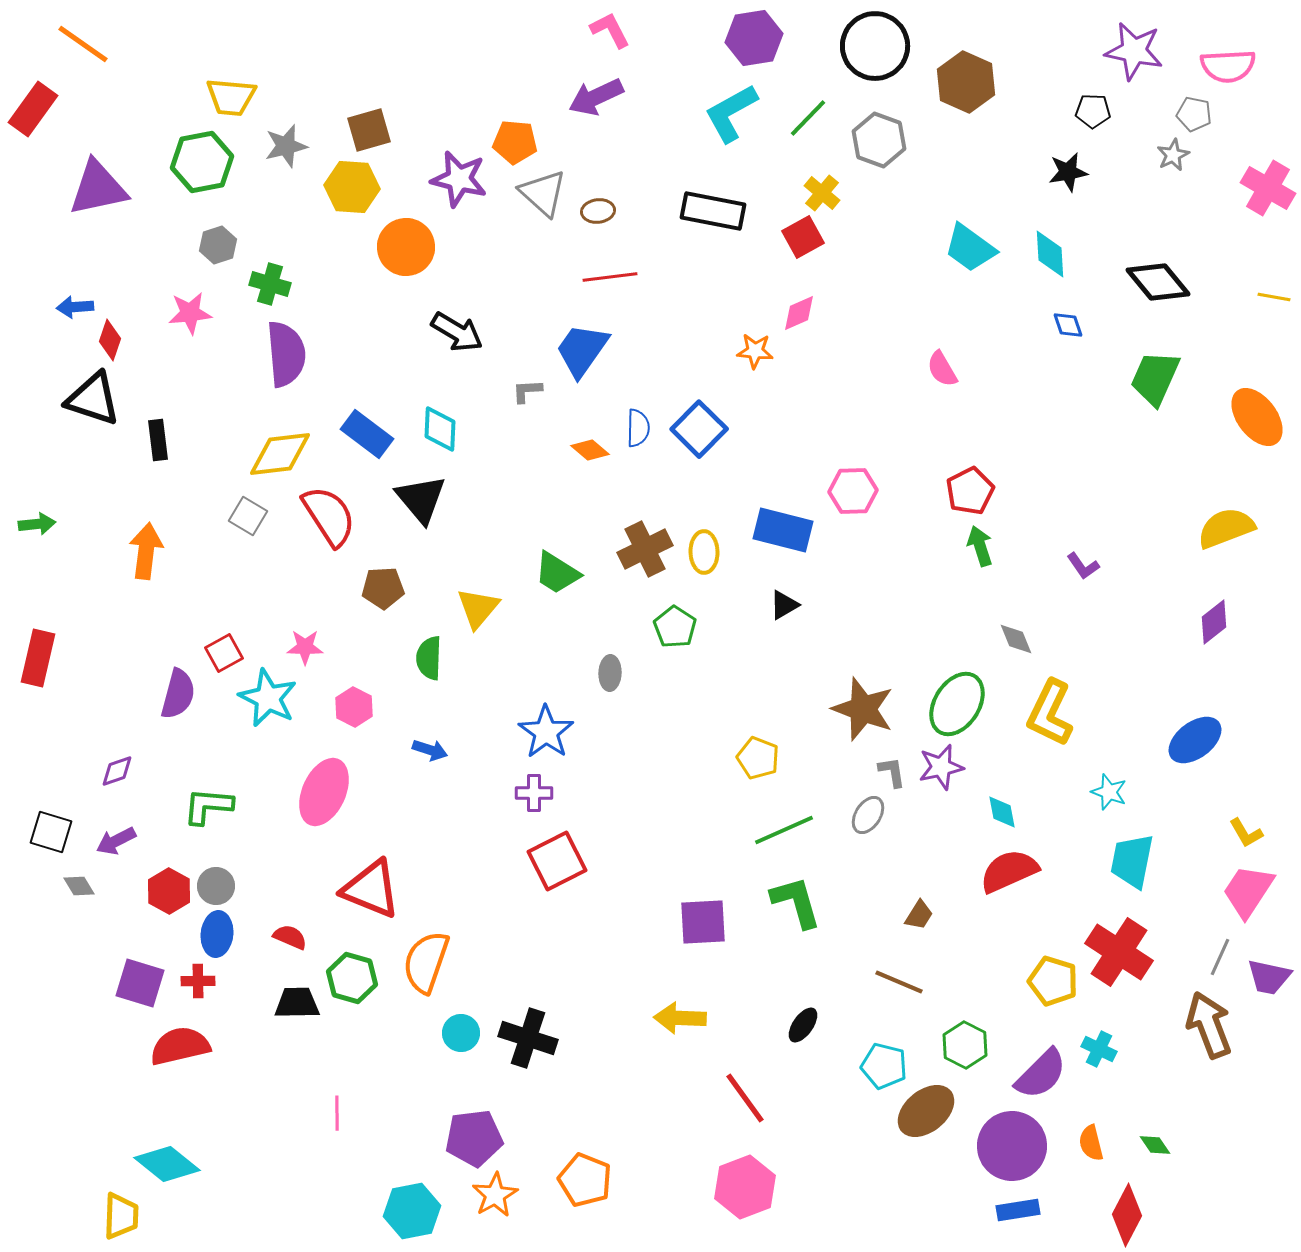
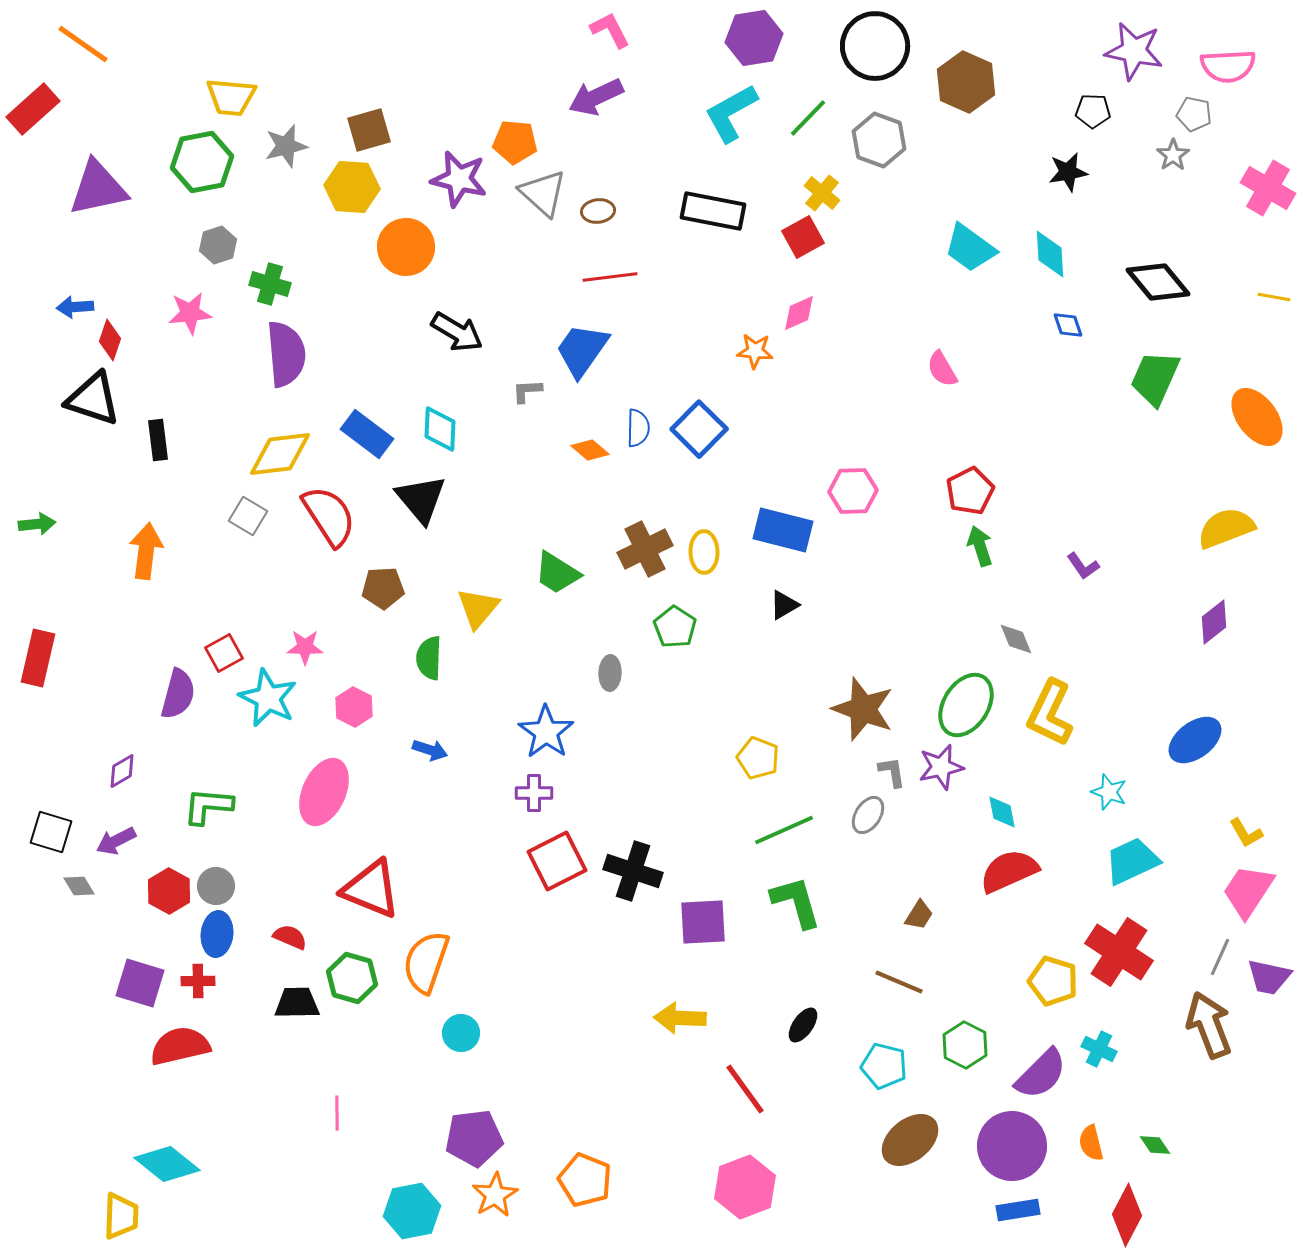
red rectangle at (33, 109): rotated 12 degrees clockwise
gray star at (1173, 155): rotated 8 degrees counterclockwise
green ellipse at (957, 704): moved 9 px right, 1 px down
purple diamond at (117, 771): moved 5 px right; rotated 12 degrees counterclockwise
cyan trapezoid at (1132, 861): rotated 54 degrees clockwise
black cross at (528, 1038): moved 105 px right, 167 px up
red line at (745, 1098): moved 9 px up
brown ellipse at (926, 1111): moved 16 px left, 29 px down
